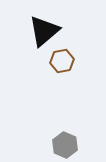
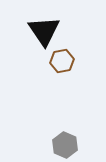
black triangle: rotated 24 degrees counterclockwise
